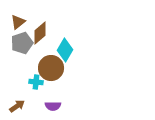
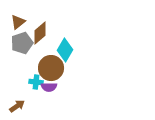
purple semicircle: moved 4 px left, 19 px up
